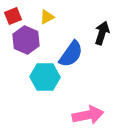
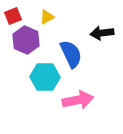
black arrow: rotated 115 degrees counterclockwise
blue semicircle: rotated 60 degrees counterclockwise
pink arrow: moved 10 px left, 15 px up
